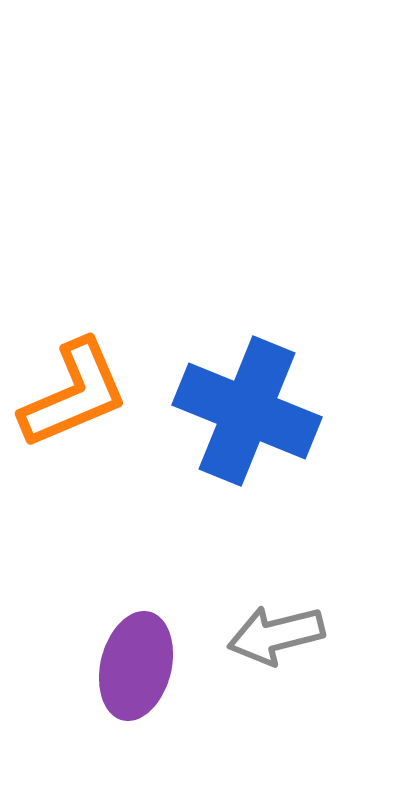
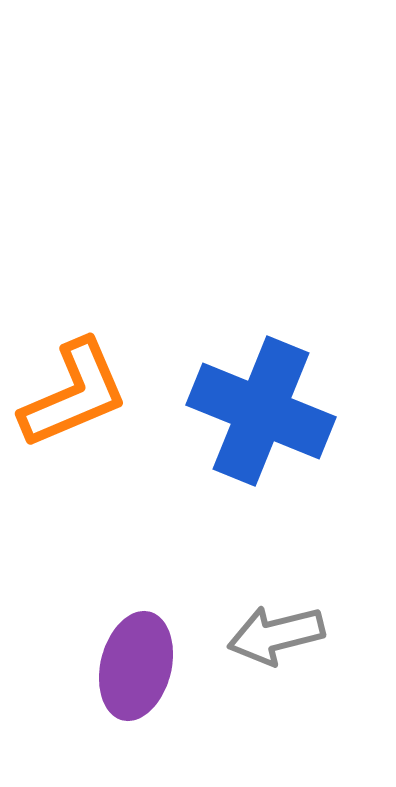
blue cross: moved 14 px right
